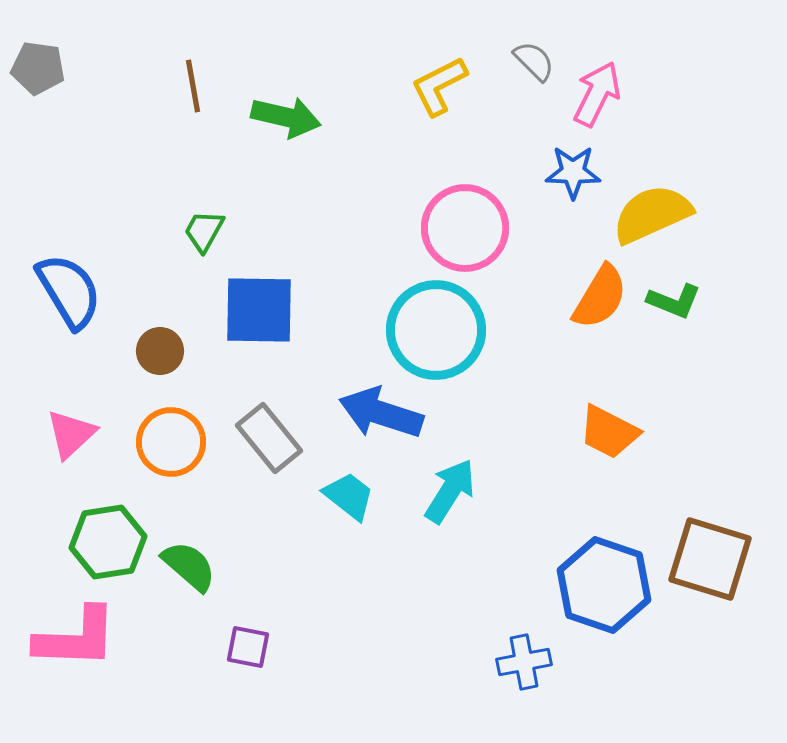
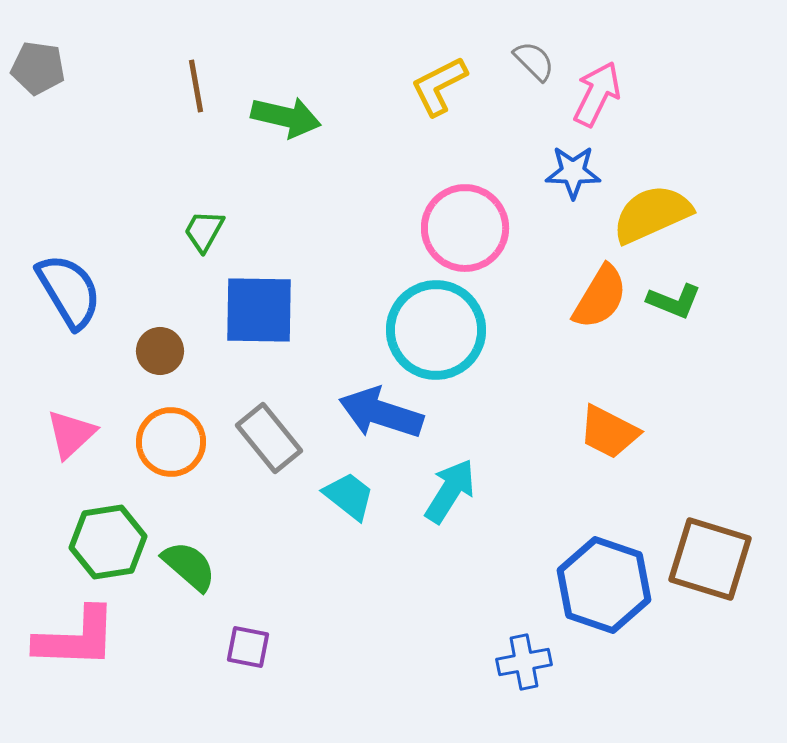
brown line: moved 3 px right
